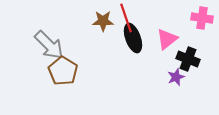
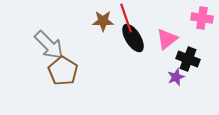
black ellipse: rotated 12 degrees counterclockwise
